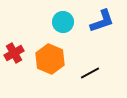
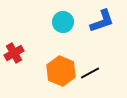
orange hexagon: moved 11 px right, 12 px down
